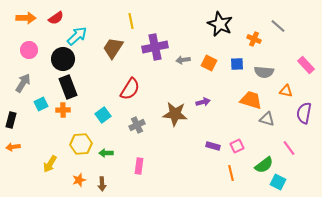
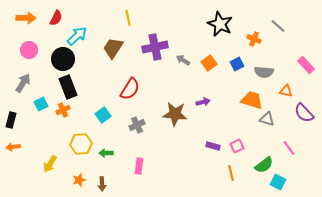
red semicircle at (56, 18): rotated 28 degrees counterclockwise
yellow line at (131, 21): moved 3 px left, 3 px up
gray arrow at (183, 60): rotated 40 degrees clockwise
orange square at (209, 63): rotated 28 degrees clockwise
blue square at (237, 64): rotated 24 degrees counterclockwise
orange trapezoid at (251, 100): moved 1 px right
orange cross at (63, 110): rotated 24 degrees counterclockwise
purple semicircle at (304, 113): rotated 55 degrees counterclockwise
